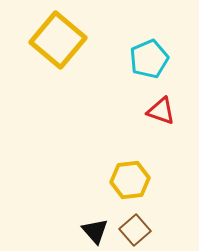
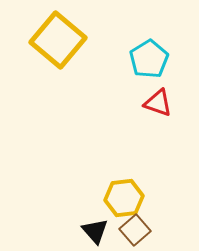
cyan pentagon: rotated 9 degrees counterclockwise
red triangle: moved 3 px left, 8 px up
yellow hexagon: moved 6 px left, 18 px down
